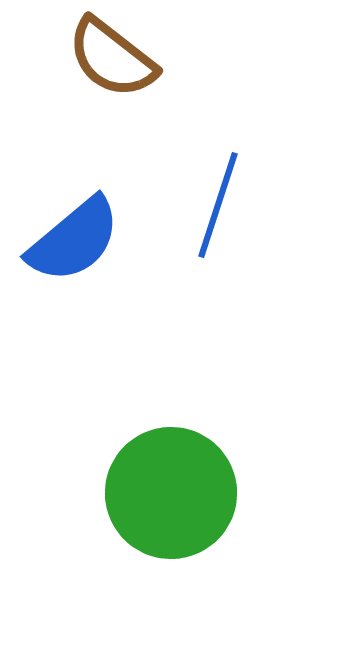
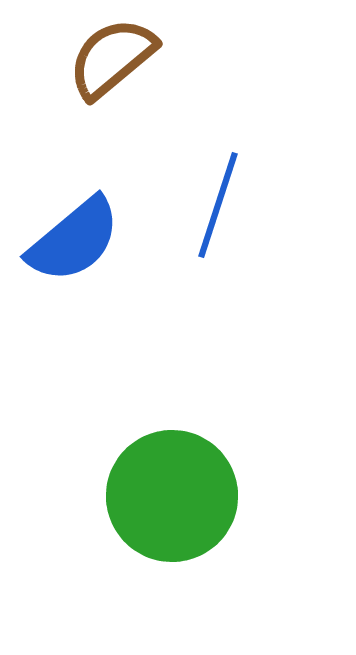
brown semicircle: rotated 102 degrees clockwise
green circle: moved 1 px right, 3 px down
